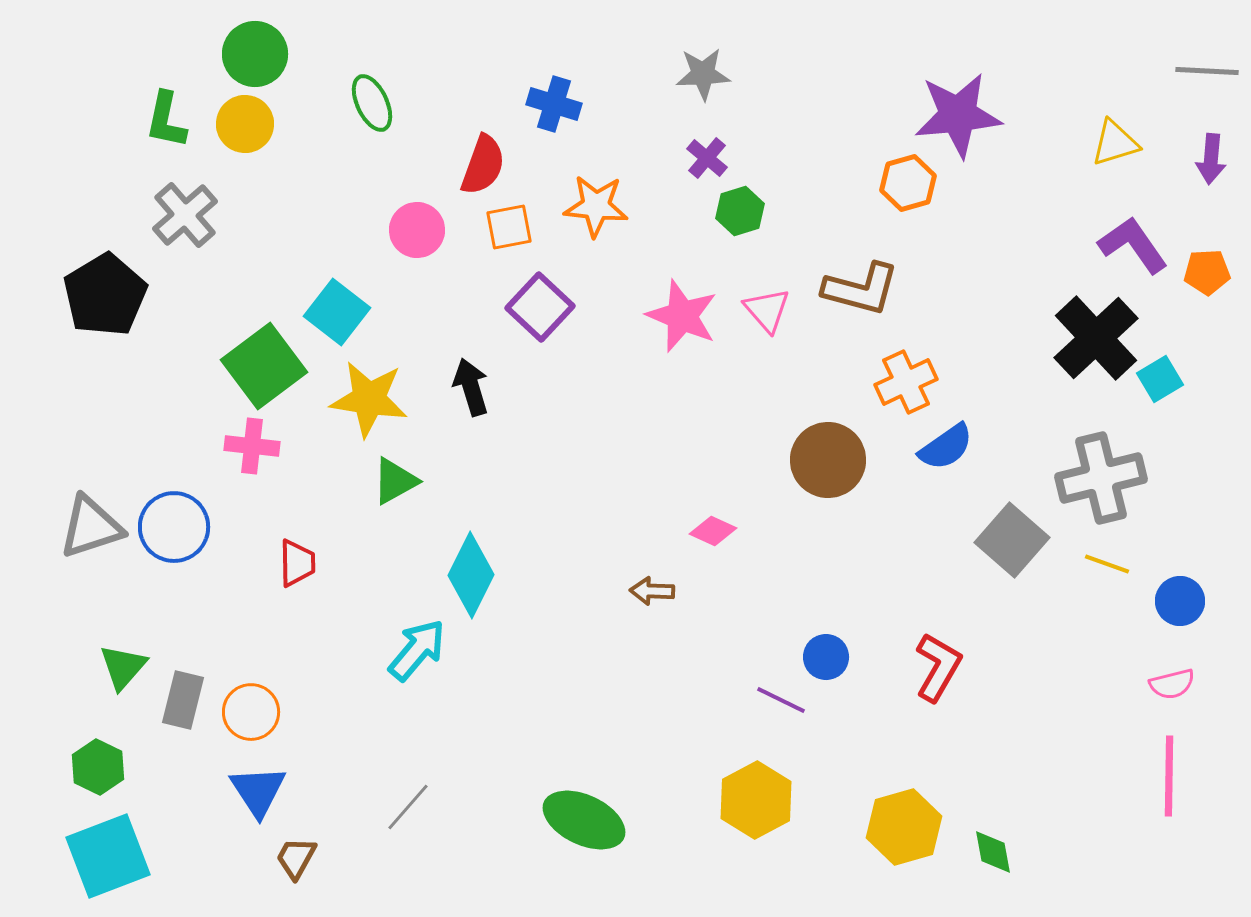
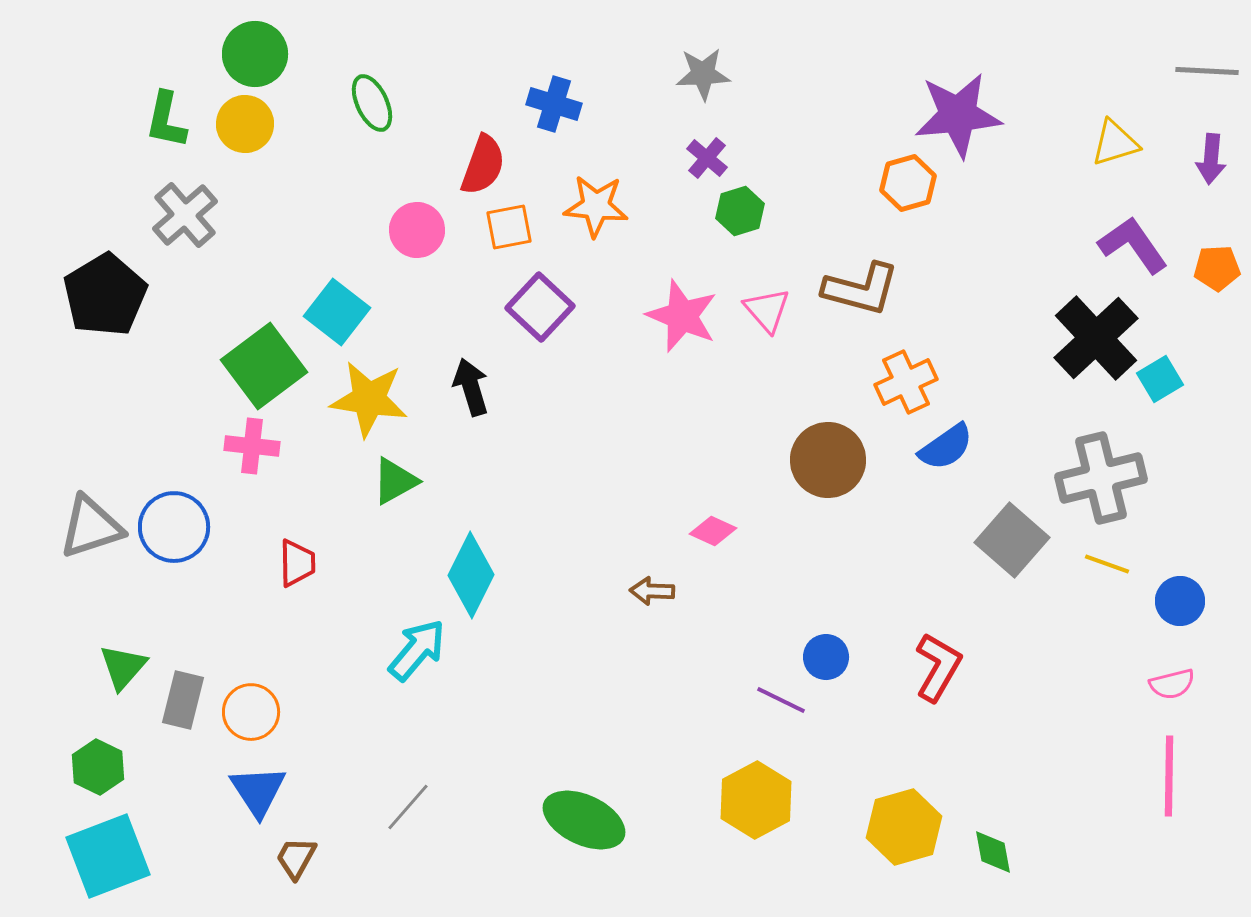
orange pentagon at (1207, 272): moved 10 px right, 4 px up
